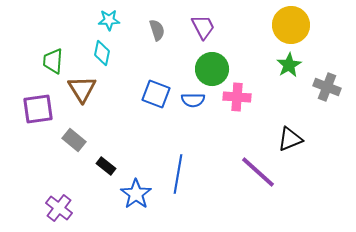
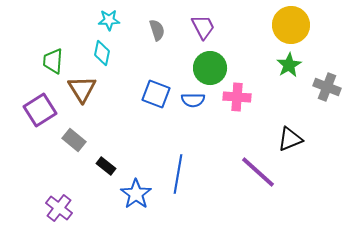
green circle: moved 2 px left, 1 px up
purple square: moved 2 px right, 1 px down; rotated 24 degrees counterclockwise
